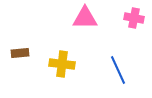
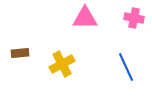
yellow cross: rotated 35 degrees counterclockwise
blue line: moved 8 px right, 3 px up
